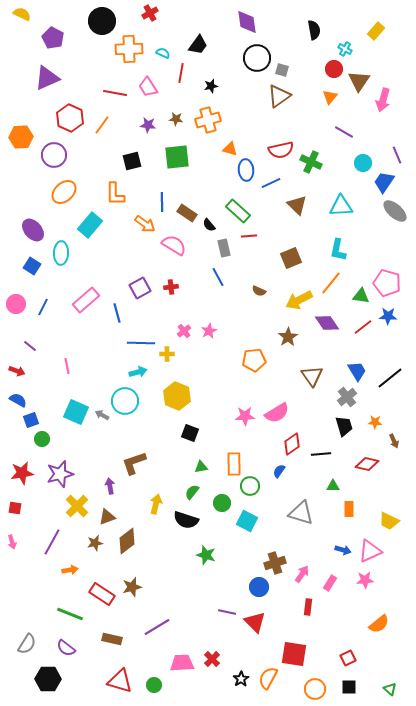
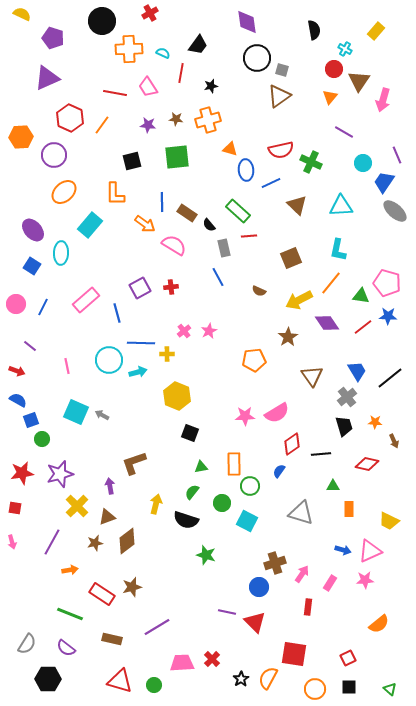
purple pentagon at (53, 38): rotated 10 degrees counterclockwise
cyan circle at (125, 401): moved 16 px left, 41 px up
